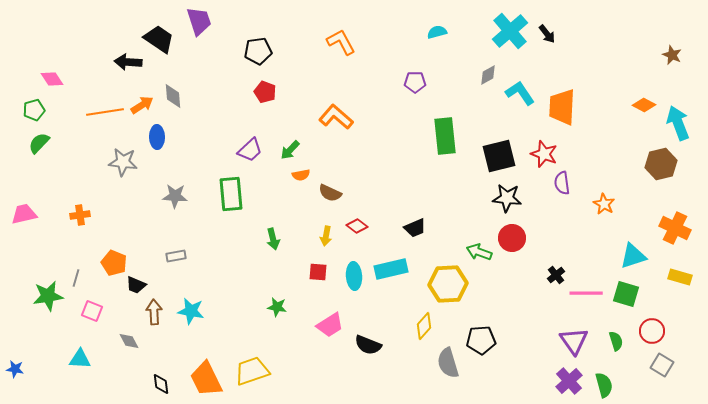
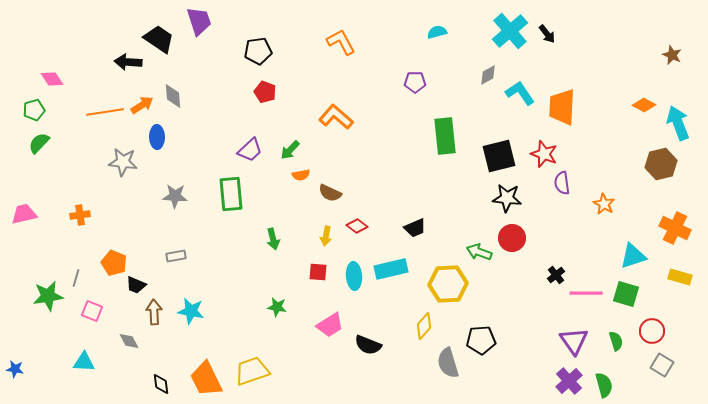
cyan triangle at (80, 359): moved 4 px right, 3 px down
